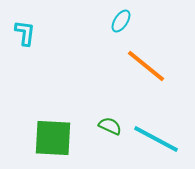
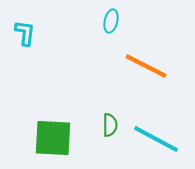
cyan ellipse: moved 10 px left; rotated 20 degrees counterclockwise
orange line: rotated 12 degrees counterclockwise
green semicircle: moved 1 px up; rotated 65 degrees clockwise
